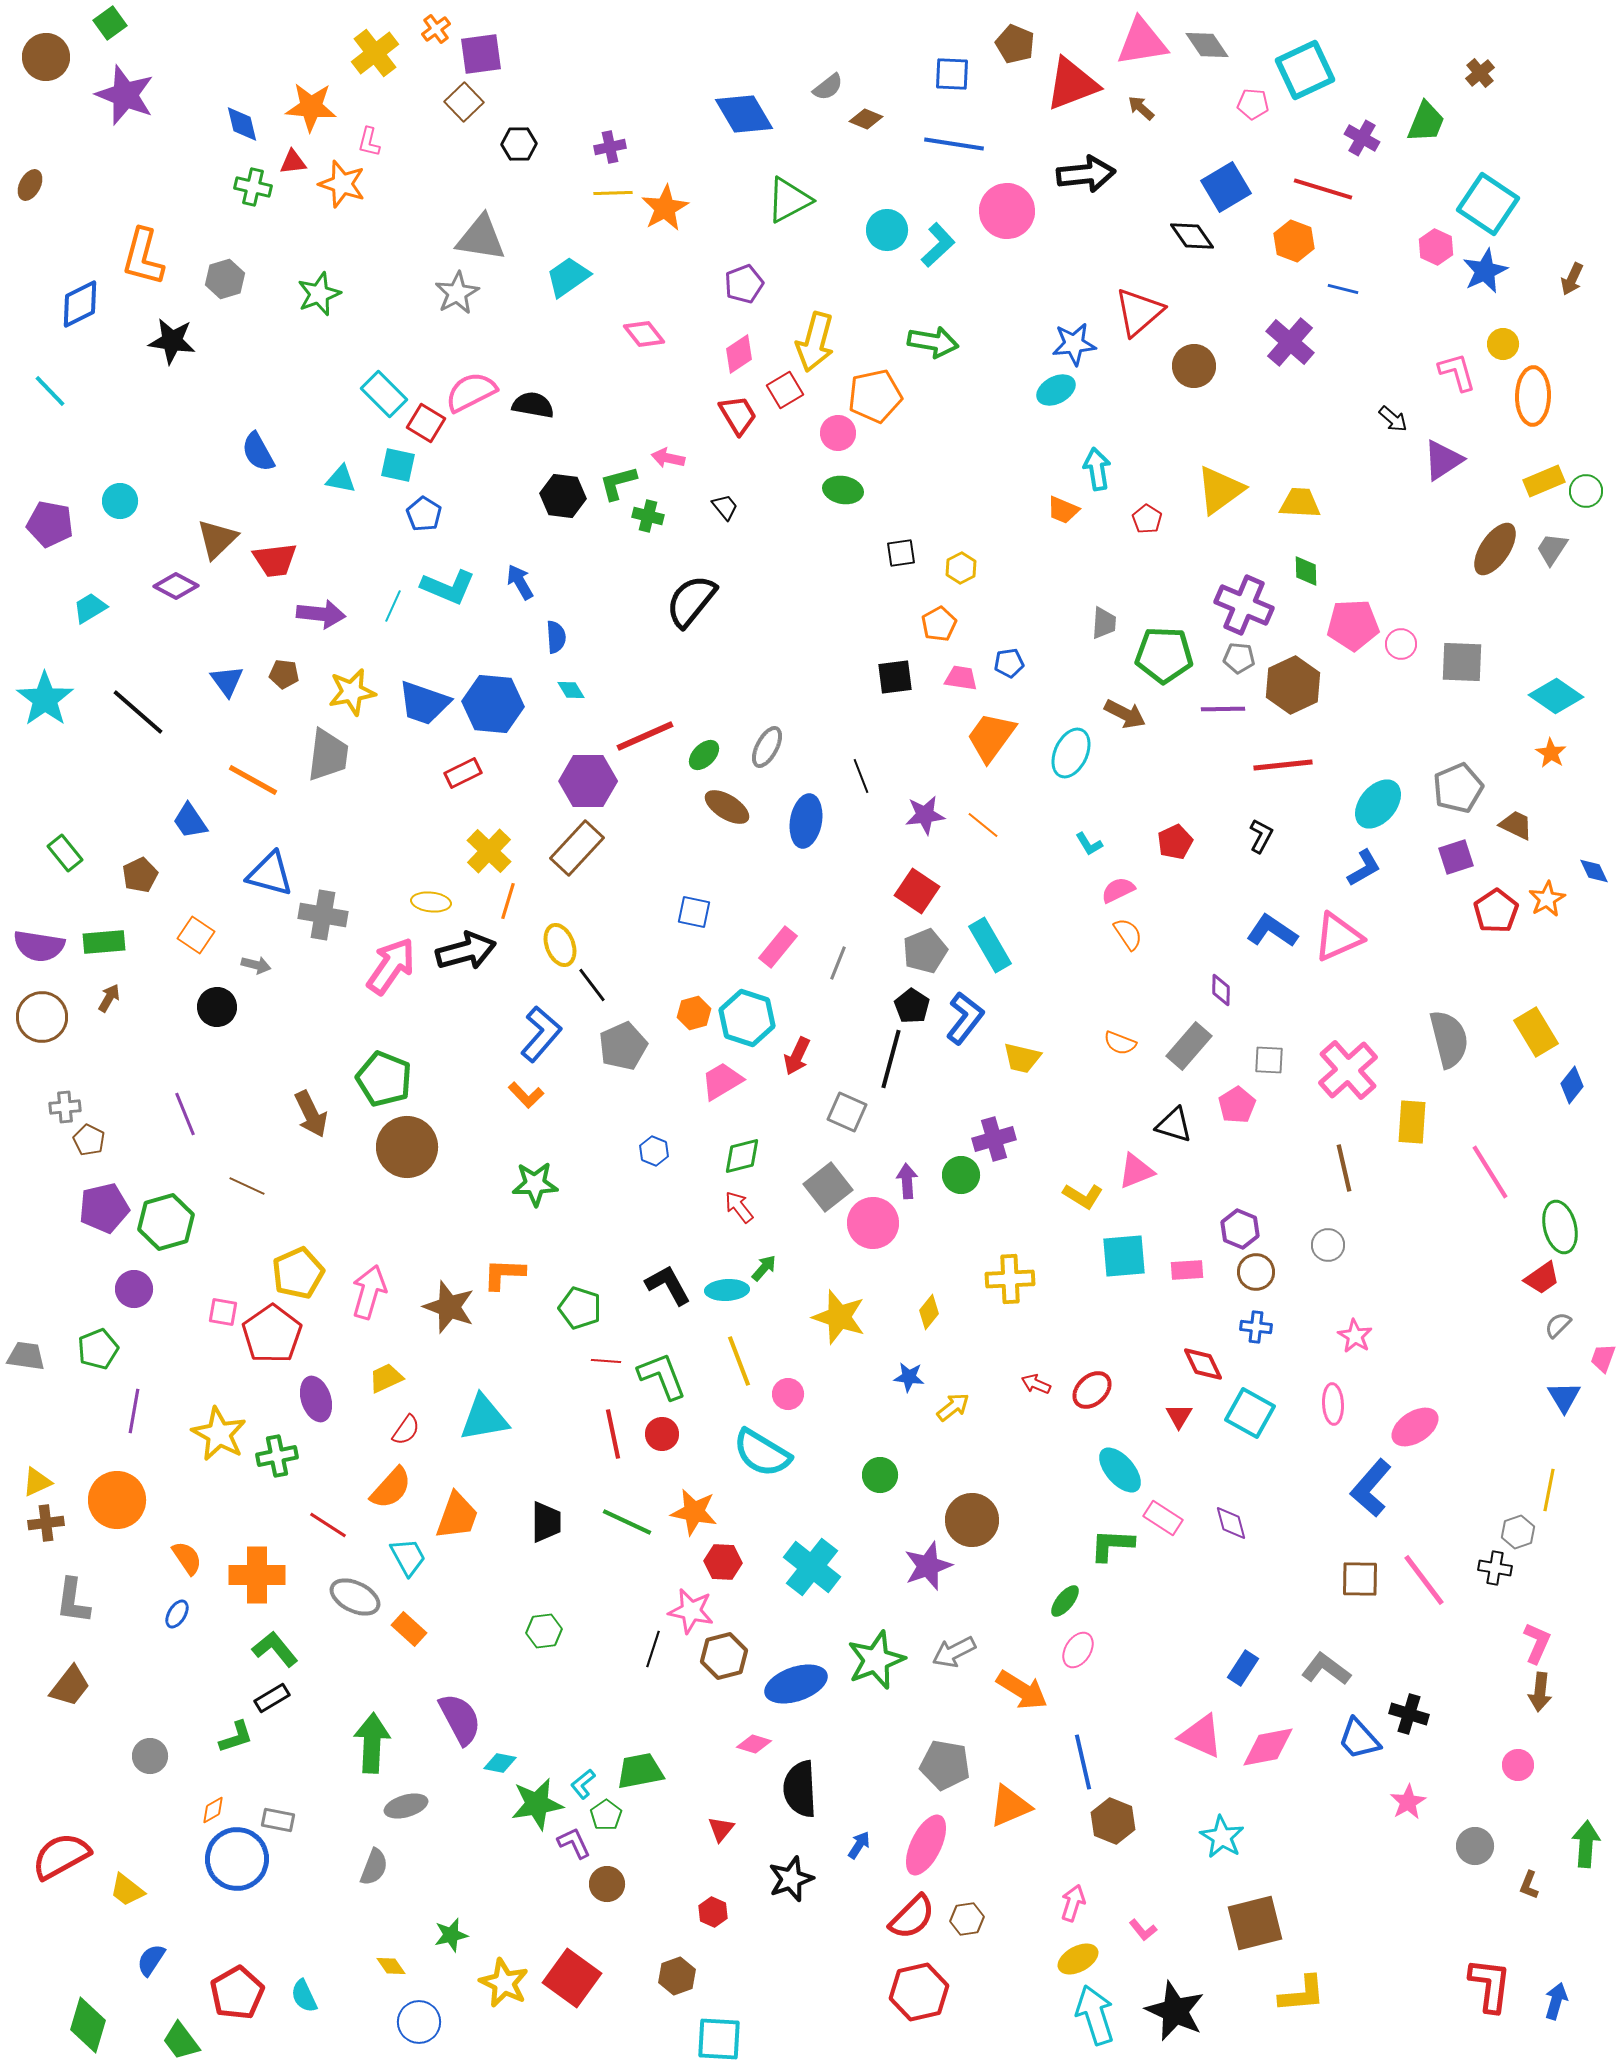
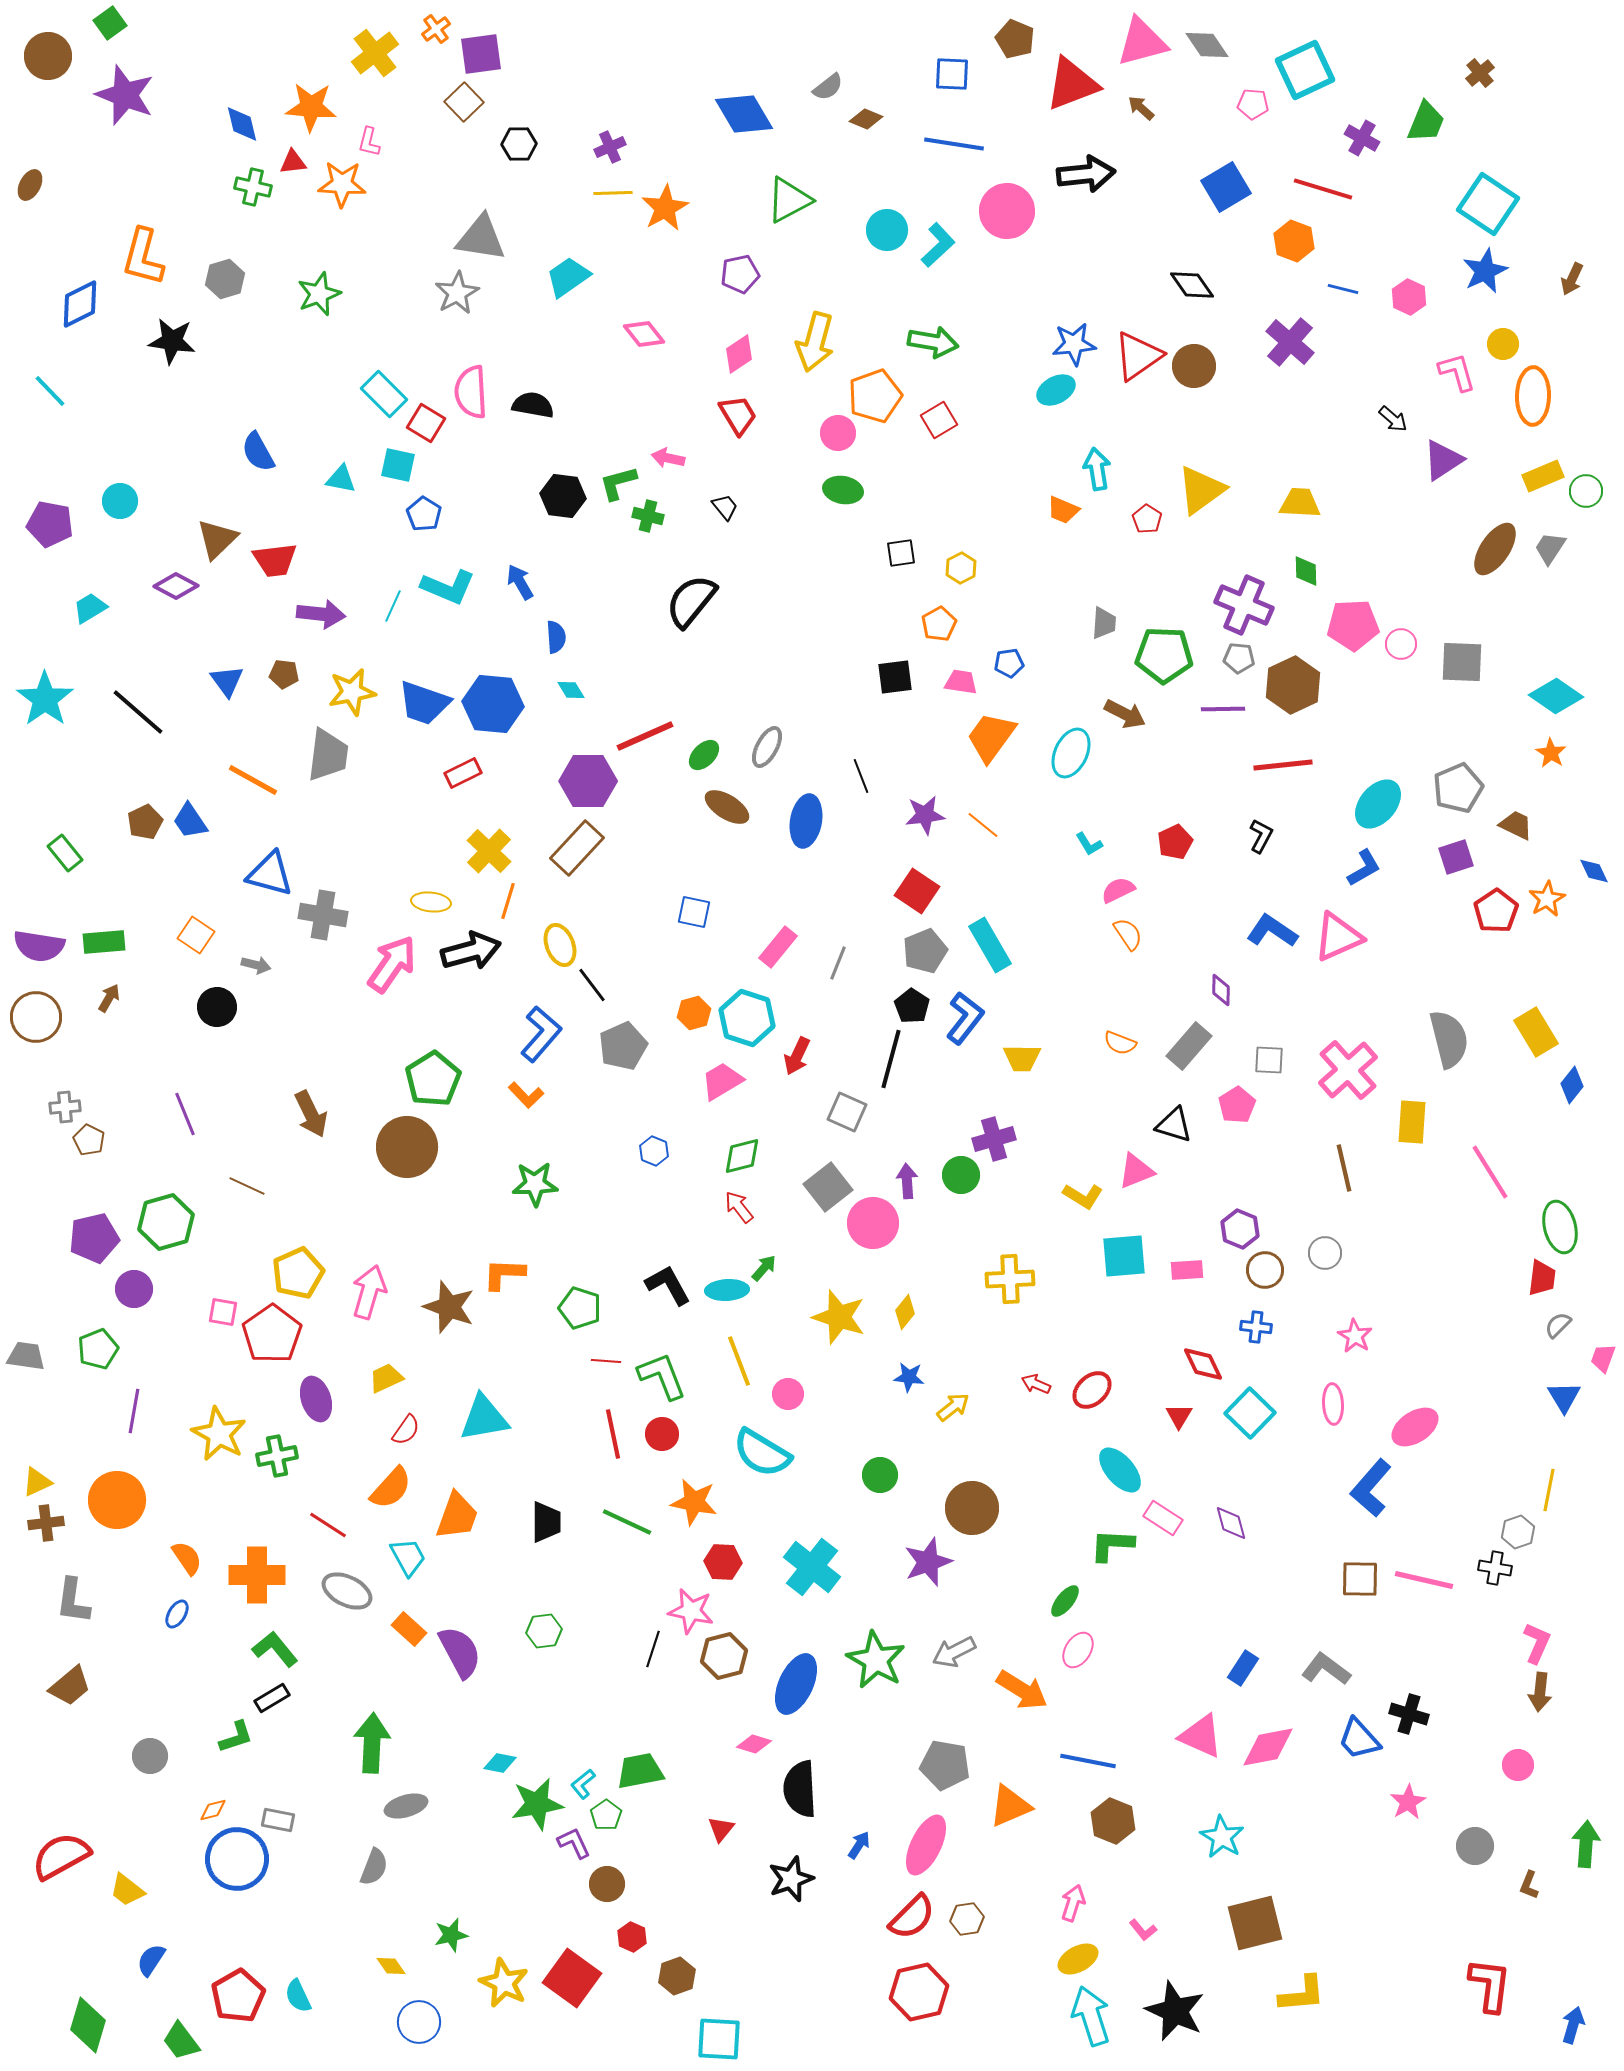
pink triangle at (1142, 42): rotated 6 degrees counterclockwise
brown pentagon at (1015, 44): moved 5 px up
brown circle at (46, 57): moved 2 px right, 1 px up
purple cross at (610, 147): rotated 12 degrees counterclockwise
orange star at (342, 184): rotated 15 degrees counterclockwise
black diamond at (1192, 236): moved 49 px down
pink hexagon at (1436, 247): moved 27 px left, 50 px down
purple pentagon at (744, 284): moved 4 px left, 10 px up; rotated 9 degrees clockwise
red triangle at (1139, 312): moved 1 px left, 44 px down; rotated 6 degrees clockwise
red square at (785, 390): moved 154 px right, 30 px down
pink semicircle at (471, 392): rotated 66 degrees counterclockwise
orange pentagon at (875, 396): rotated 8 degrees counterclockwise
yellow rectangle at (1544, 481): moved 1 px left, 5 px up
yellow triangle at (1220, 490): moved 19 px left
gray trapezoid at (1552, 549): moved 2 px left, 1 px up
pink trapezoid at (961, 678): moved 4 px down
brown pentagon at (140, 875): moved 5 px right, 53 px up
black arrow at (466, 951): moved 5 px right
pink arrow at (391, 966): moved 1 px right, 2 px up
brown circle at (42, 1017): moved 6 px left
yellow trapezoid at (1022, 1058): rotated 12 degrees counterclockwise
green pentagon at (384, 1079): moved 49 px right; rotated 18 degrees clockwise
purple pentagon at (104, 1208): moved 10 px left, 30 px down
gray circle at (1328, 1245): moved 3 px left, 8 px down
brown circle at (1256, 1272): moved 9 px right, 2 px up
red trapezoid at (1542, 1278): rotated 48 degrees counterclockwise
yellow diamond at (929, 1312): moved 24 px left
cyan square at (1250, 1413): rotated 15 degrees clockwise
orange star at (694, 1512): moved 10 px up
brown circle at (972, 1520): moved 12 px up
purple star at (928, 1566): moved 4 px up
pink line at (1424, 1580): rotated 40 degrees counterclockwise
gray ellipse at (355, 1597): moved 8 px left, 6 px up
green star at (876, 1660): rotated 22 degrees counterclockwise
blue ellipse at (796, 1684): rotated 46 degrees counterclockwise
brown trapezoid at (70, 1686): rotated 12 degrees clockwise
purple semicircle at (460, 1719): moved 67 px up
blue line at (1083, 1762): moved 5 px right, 1 px up; rotated 66 degrees counterclockwise
orange diamond at (213, 1810): rotated 16 degrees clockwise
red hexagon at (713, 1912): moved 81 px left, 25 px down
red pentagon at (237, 1993): moved 1 px right, 3 px down
cyan semicircle at (304, 1996): moved 6 px left
blue arrow at (1556, 2001): moved 17 px right, 24 px down
cyan arrow at (1095, 2015): moved 4 px left, 1 px down
